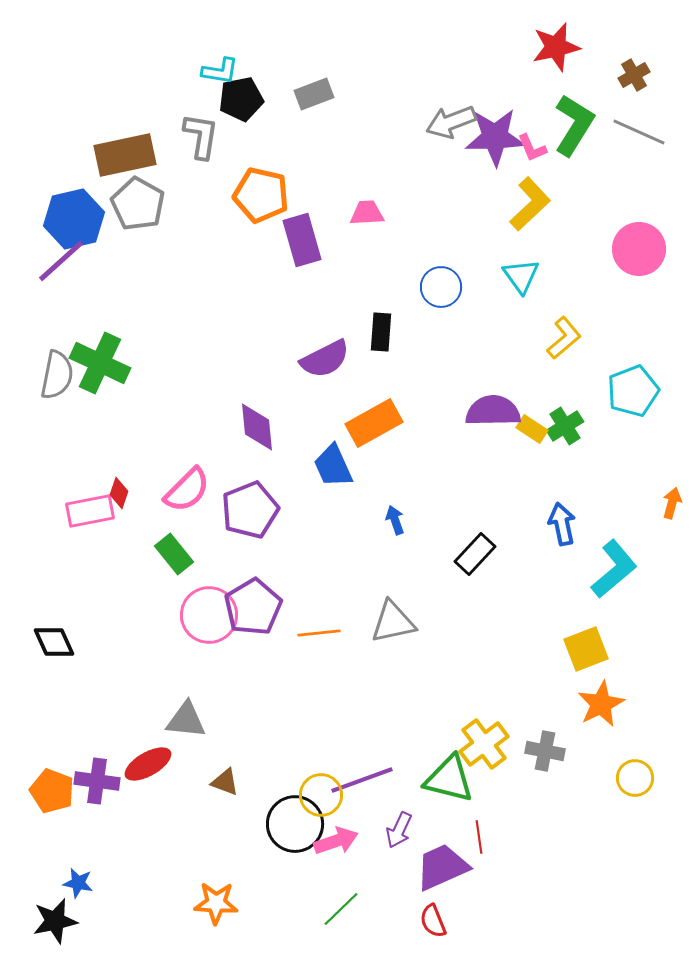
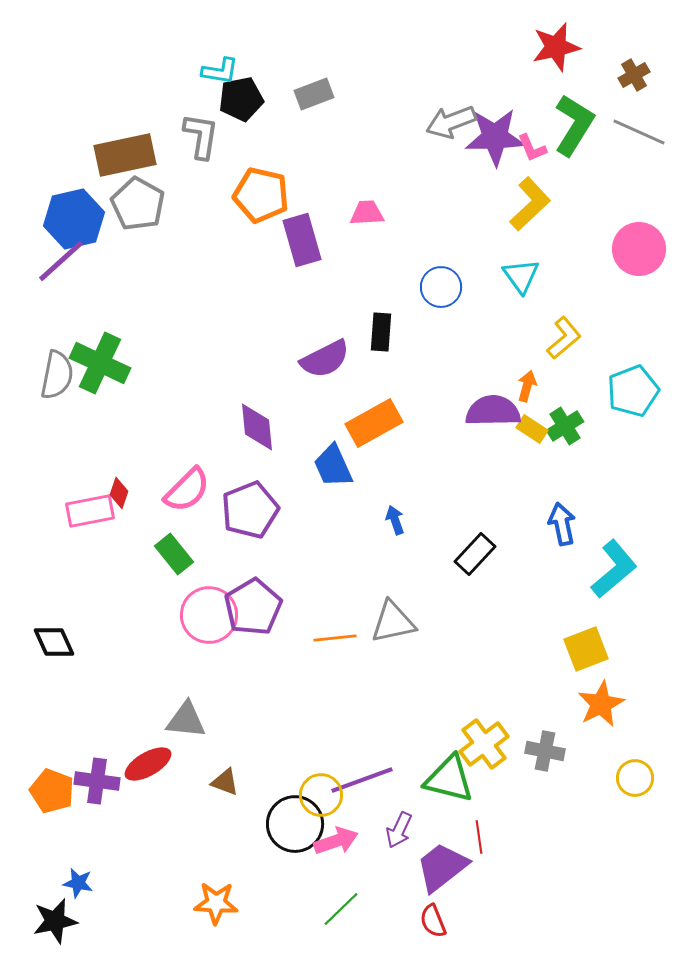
orange arrow at (672, 503): moved 145 px left, 117 px up
orange line at (319, 633): moved 16 px right, 5 px down
purple trapezoid at (442, 867): rotated 14 degrees counterclockwise
